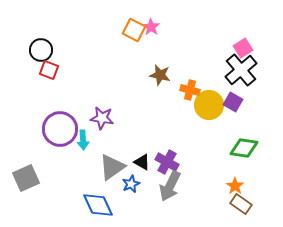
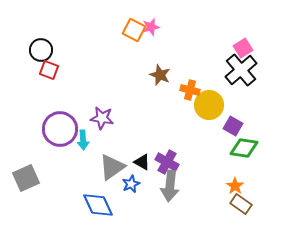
pink star: rotated 24 degrees clockwise
brown star: rotated 10 degrees clockwise
purple square: moved 24 px down
gray arrow: rotated 20 degrees counterclockwise
